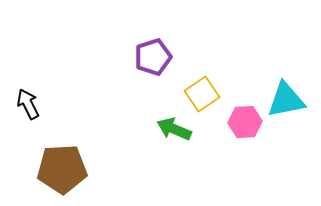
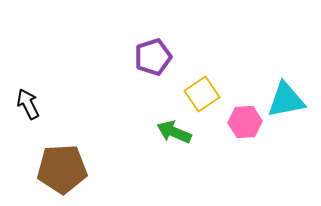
green arrow: moved 3 px down
